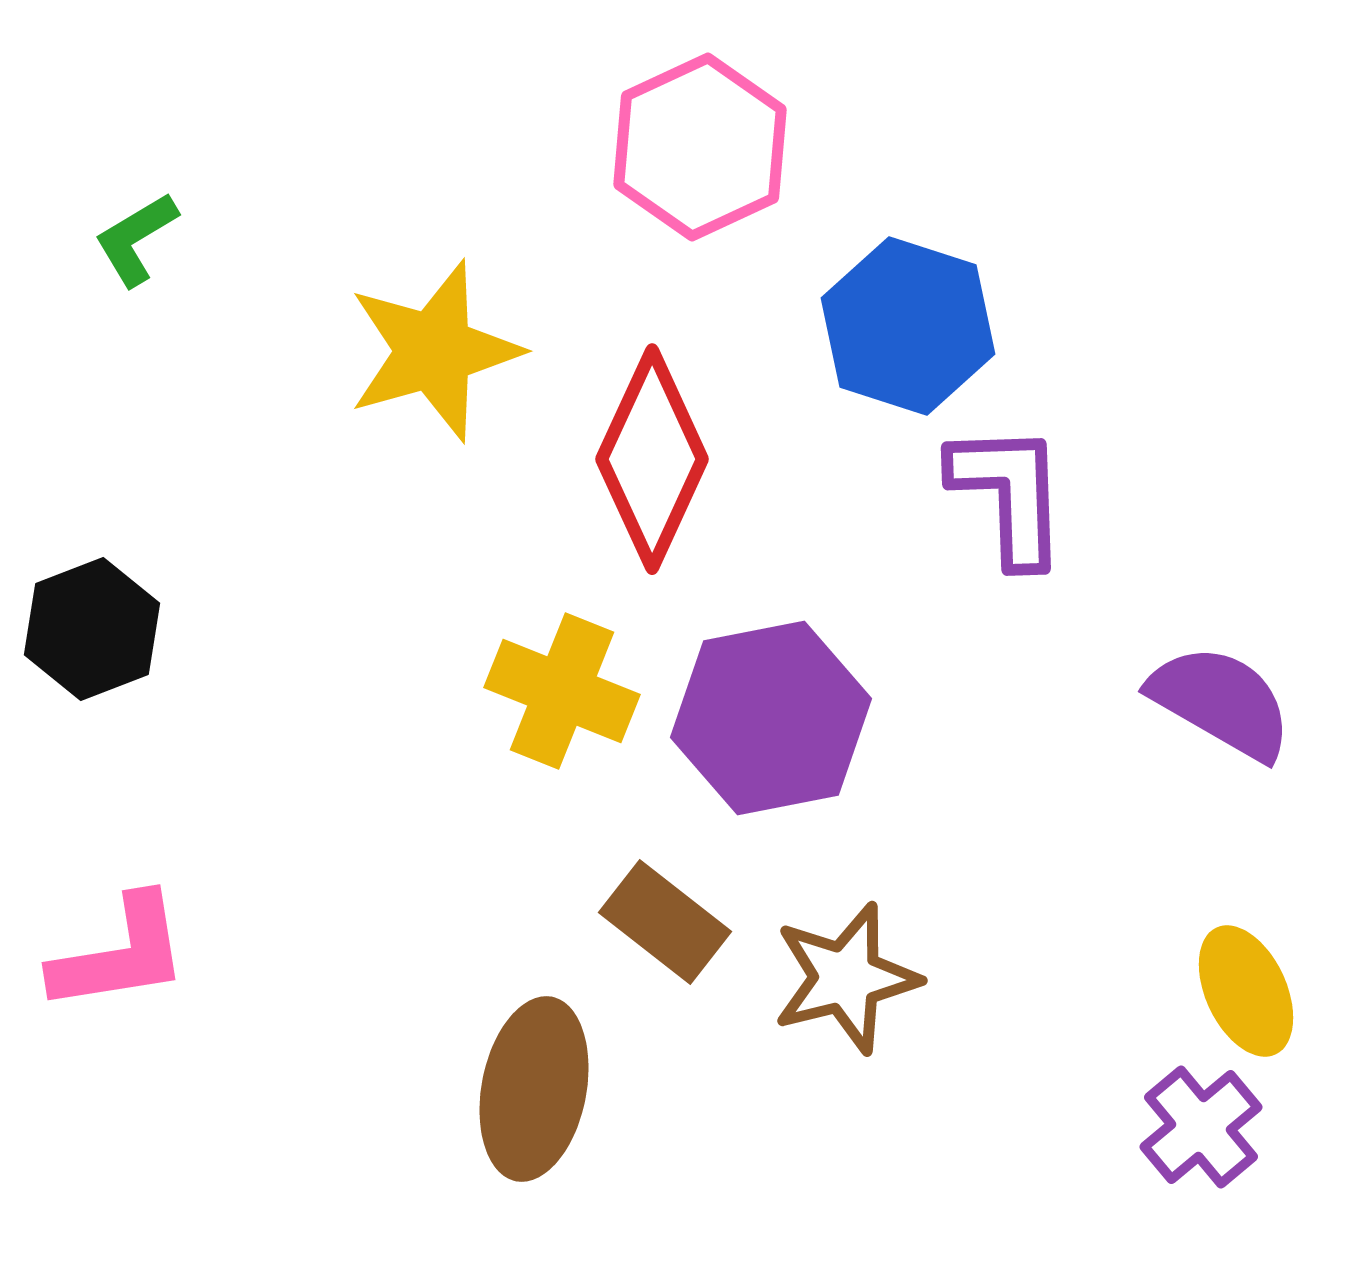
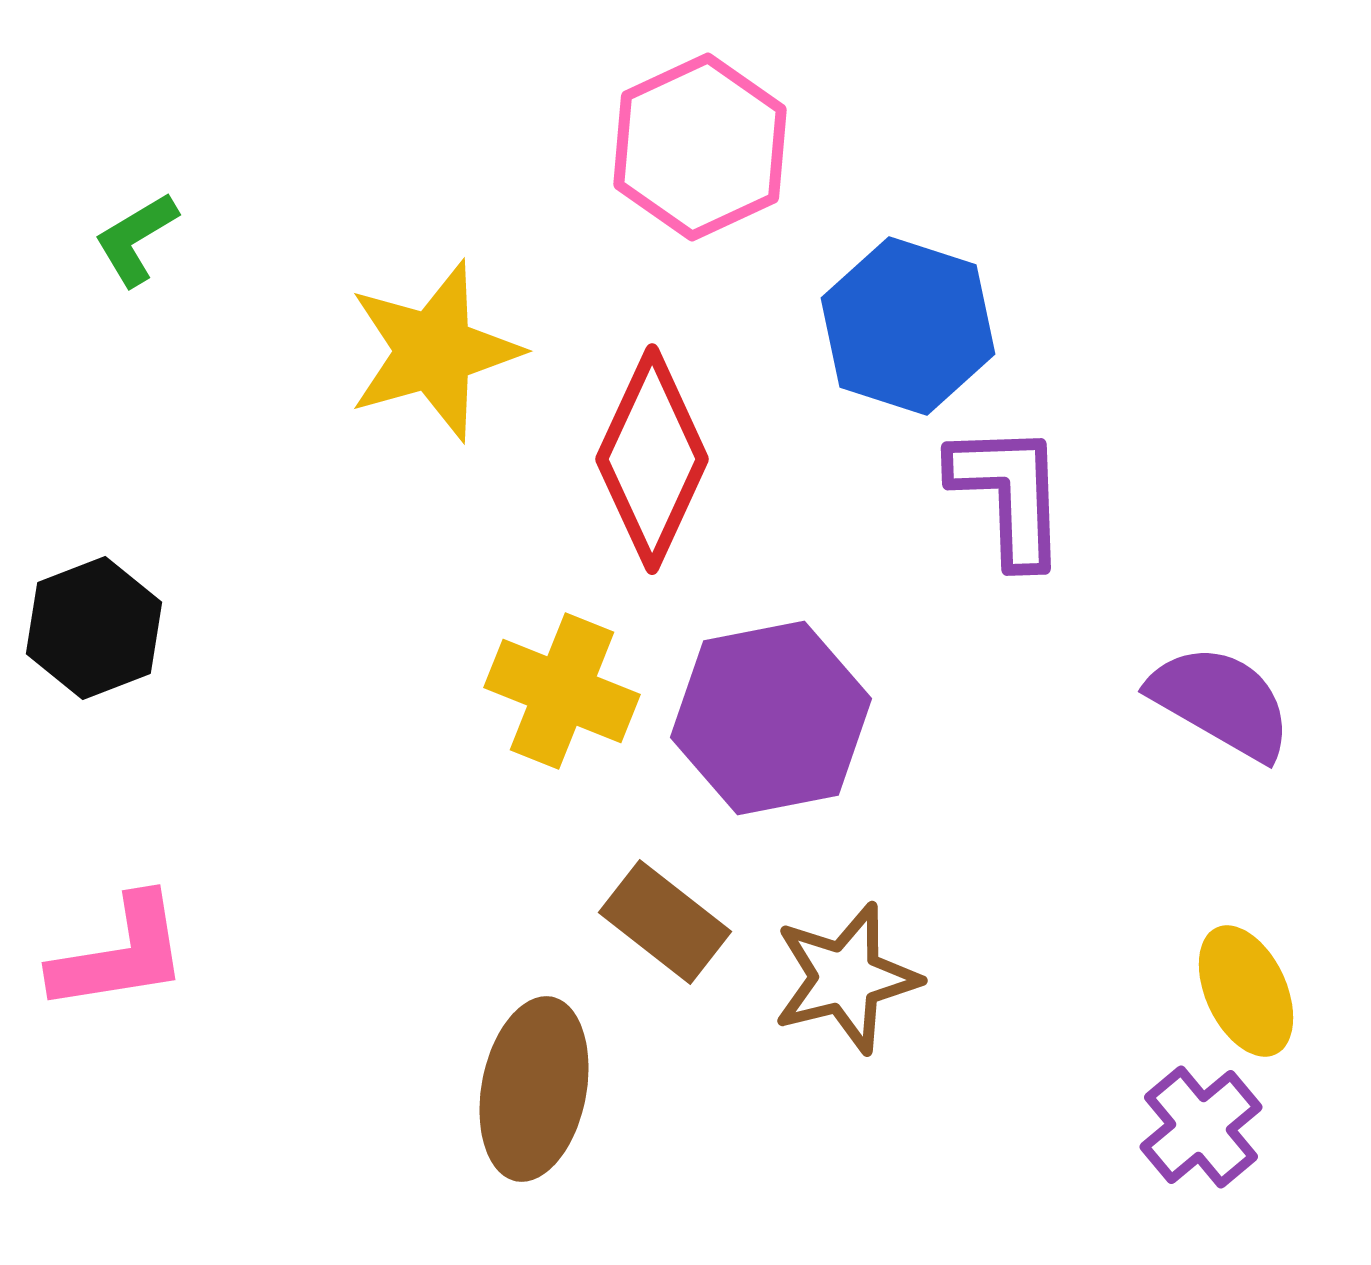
black hexagon: moved 2 px right, 1 px up
